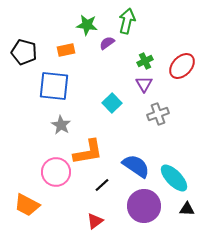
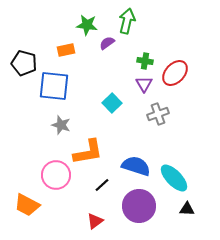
black pentagon: moved 11 px down
green cross: rotated 35 degrees clockwise
red ellipse: moved 7 px left, 7 px down
gray star: rotated 12 degrees counterclockwise
blue semicircle: rotated 16 degrees counterclockwise
pink circle: moved 3 px down
purple circle: moved 5 px left
